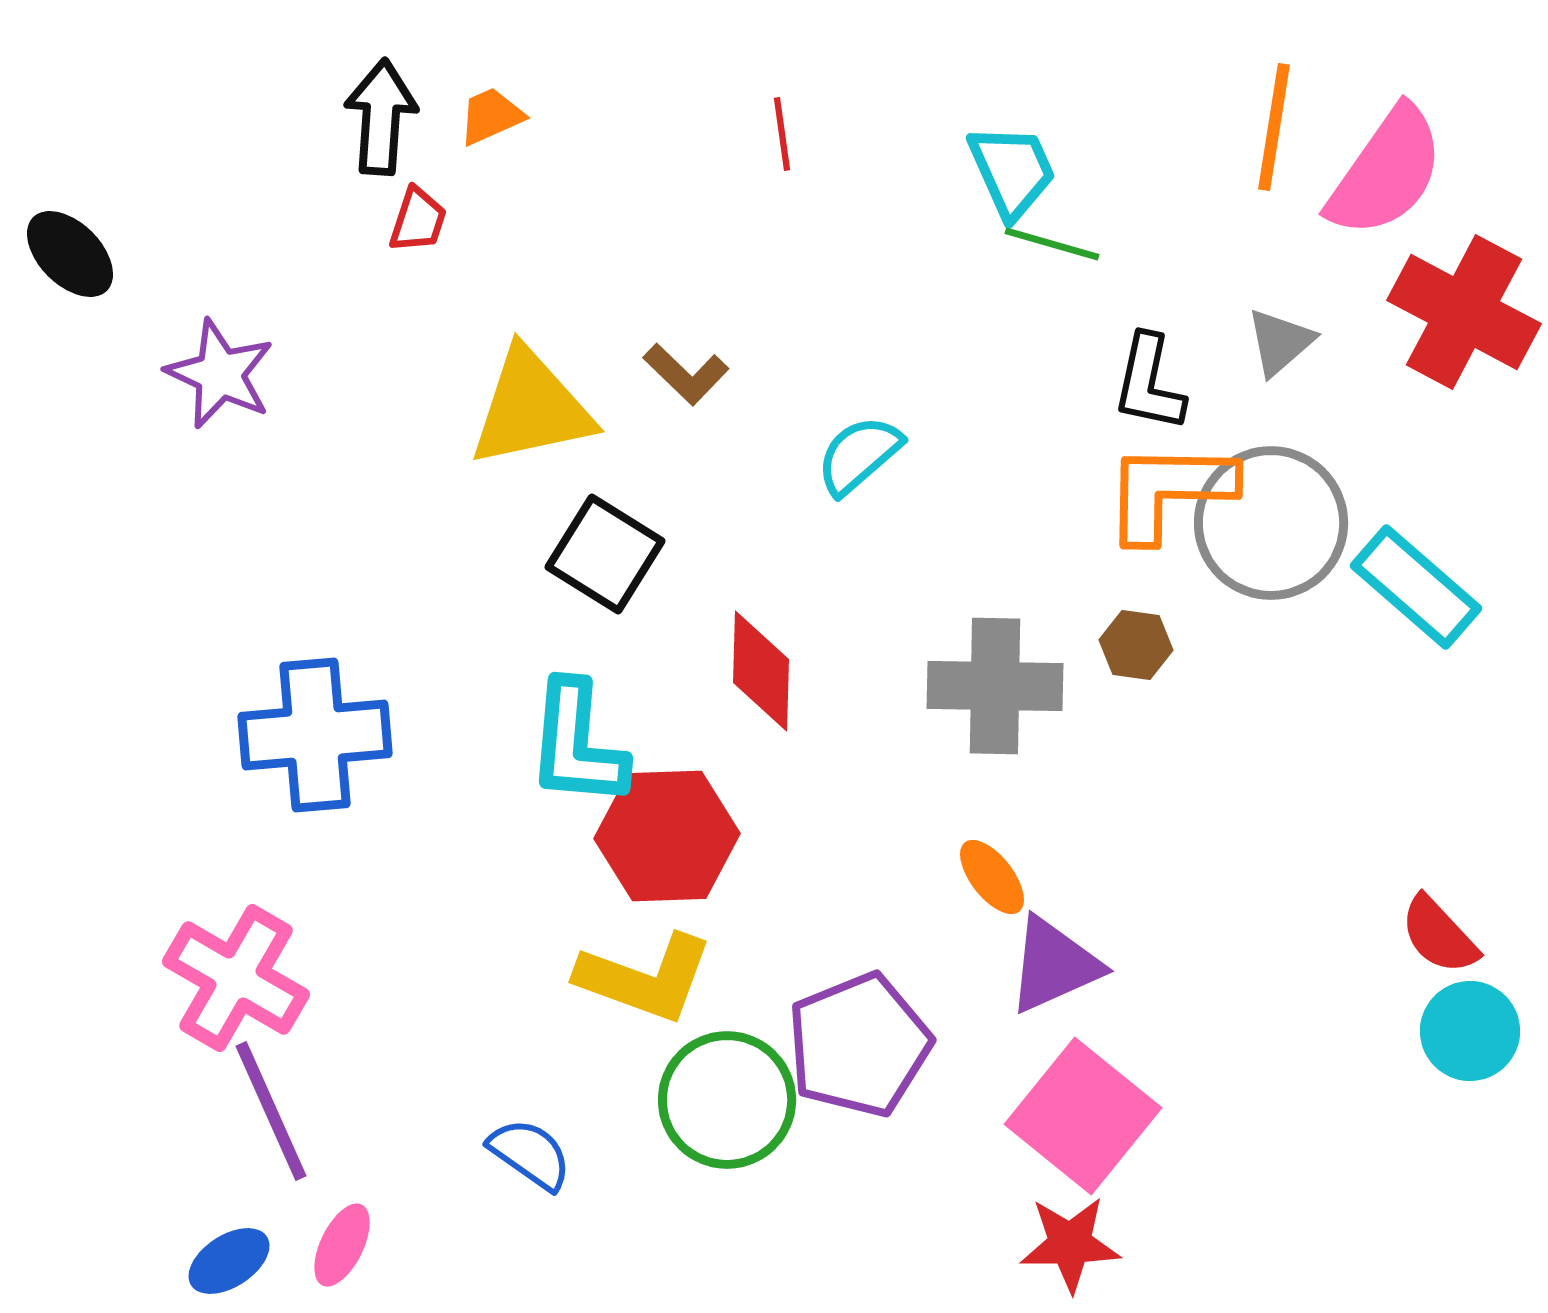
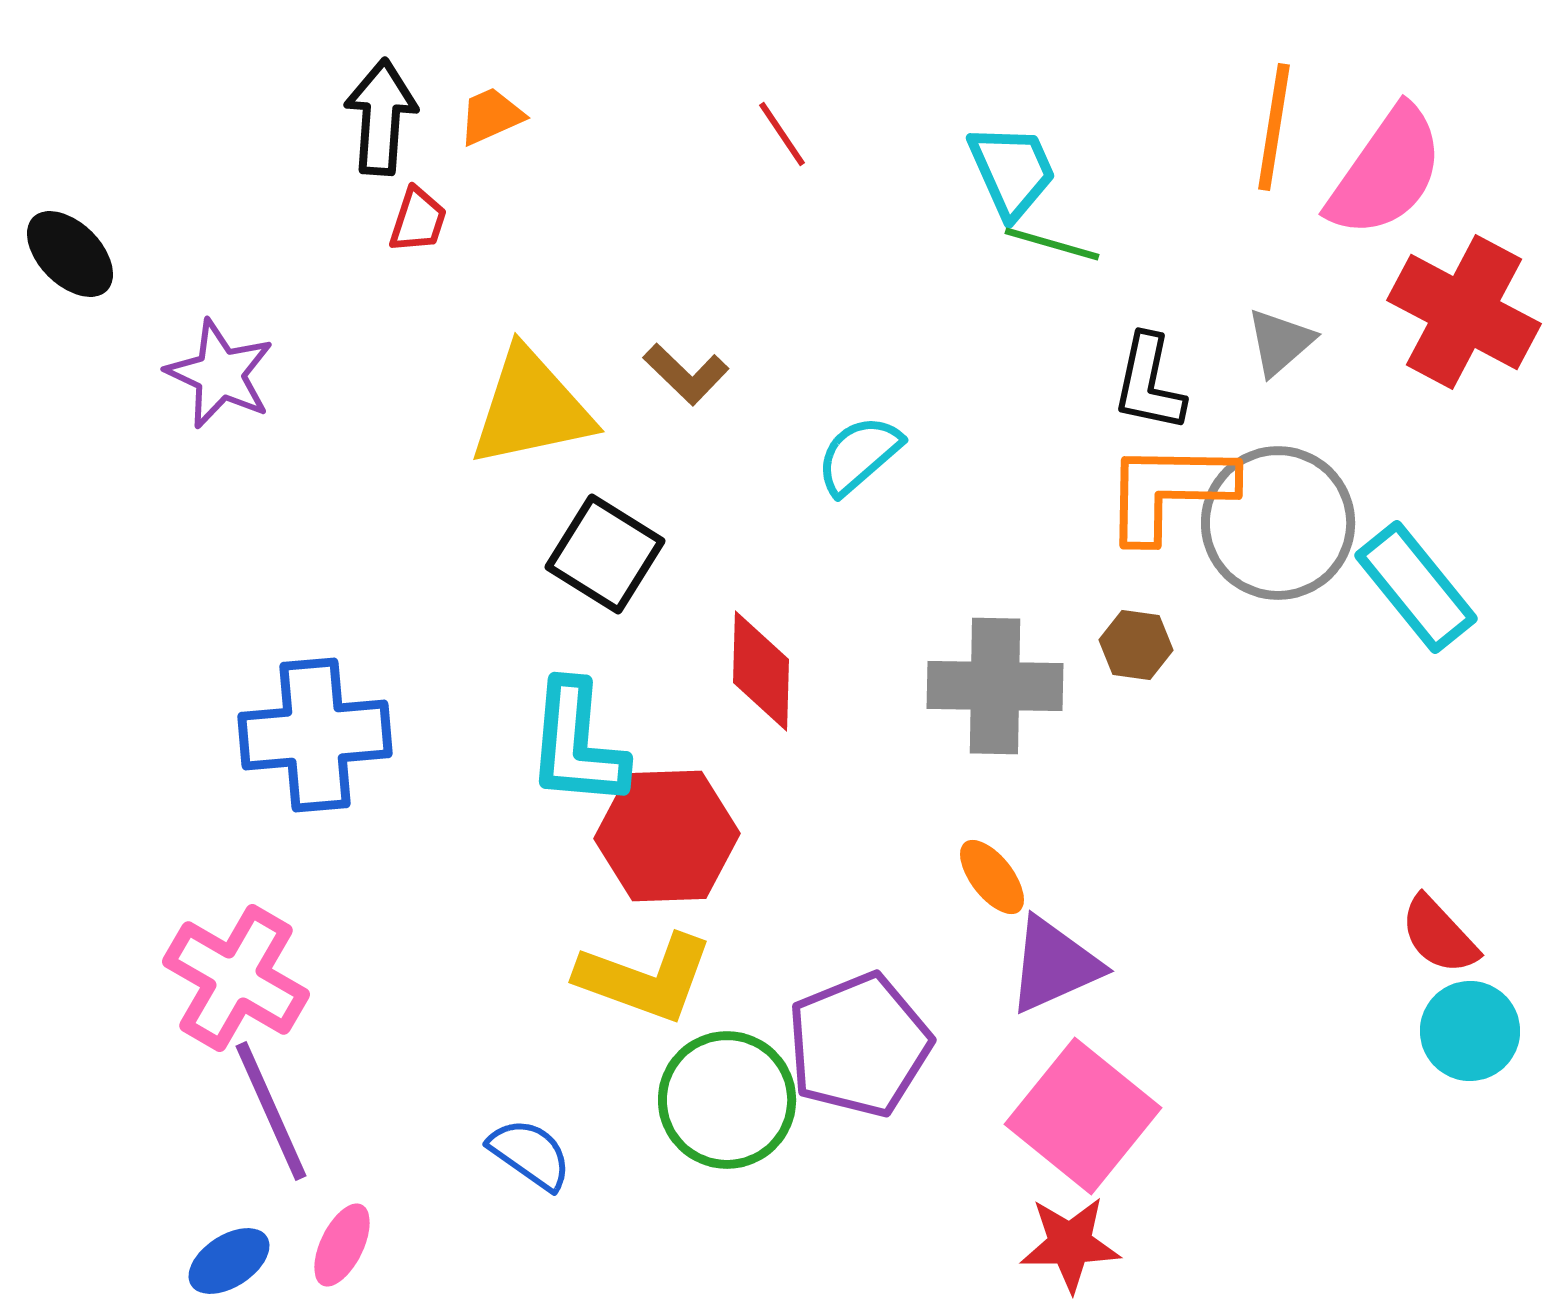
red line: rotated 26 degrees counterclockwise
gray circle: moved 7 px right
cyan rectangle: rotated 10 degrees clockwise
